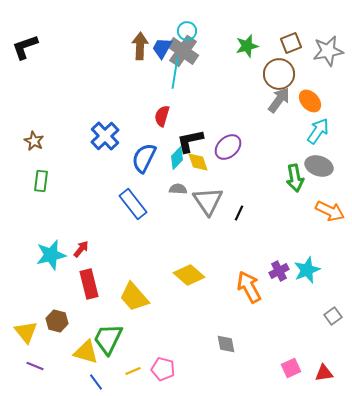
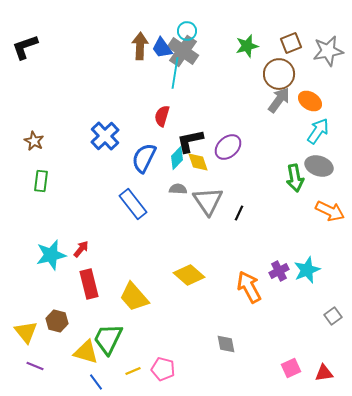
blue trapezoid at (162, 48): rotated 65 degrees counterclockwise
orange ellipse at (310, 101): rotated 15 degrees counterclockwise
